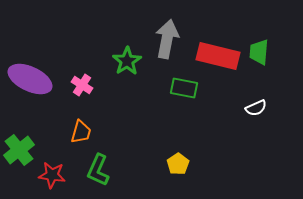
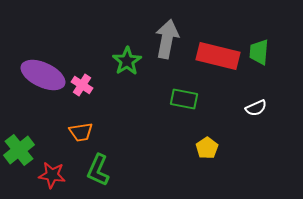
purple ellipse: moved 13 px right, 4 px up
green rectangle: moved 11 px down
orange trapezoid: rotated 65 degrees clockwise
yellow pentagon: moved 29 px right, 16 px up
